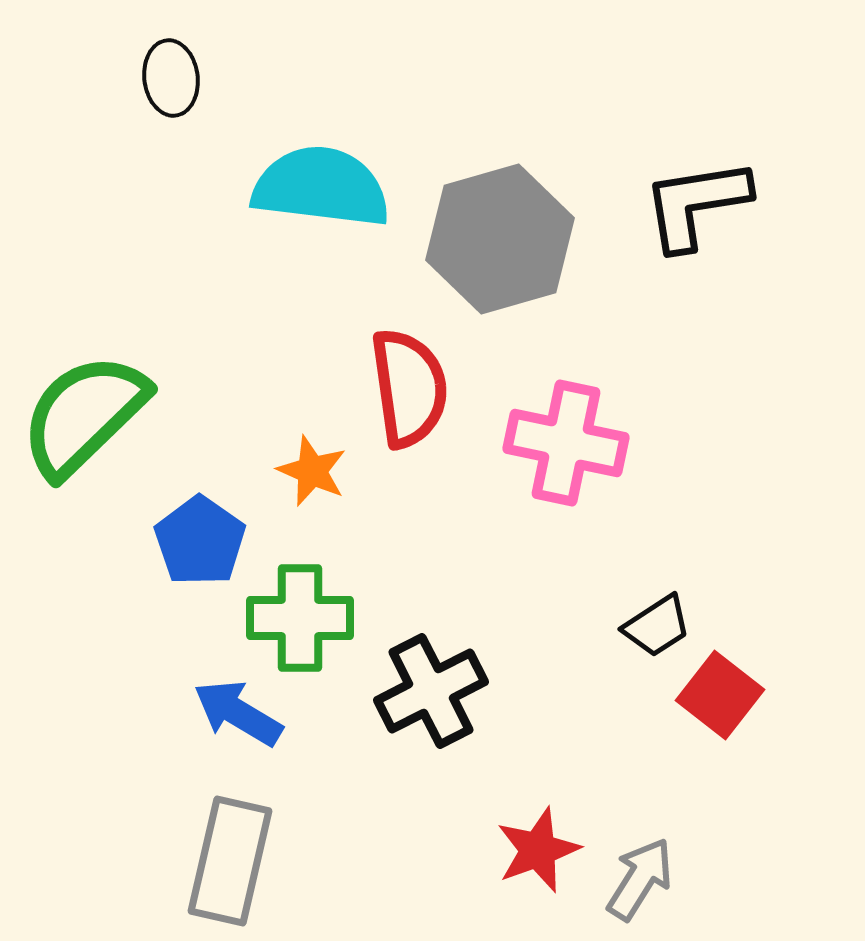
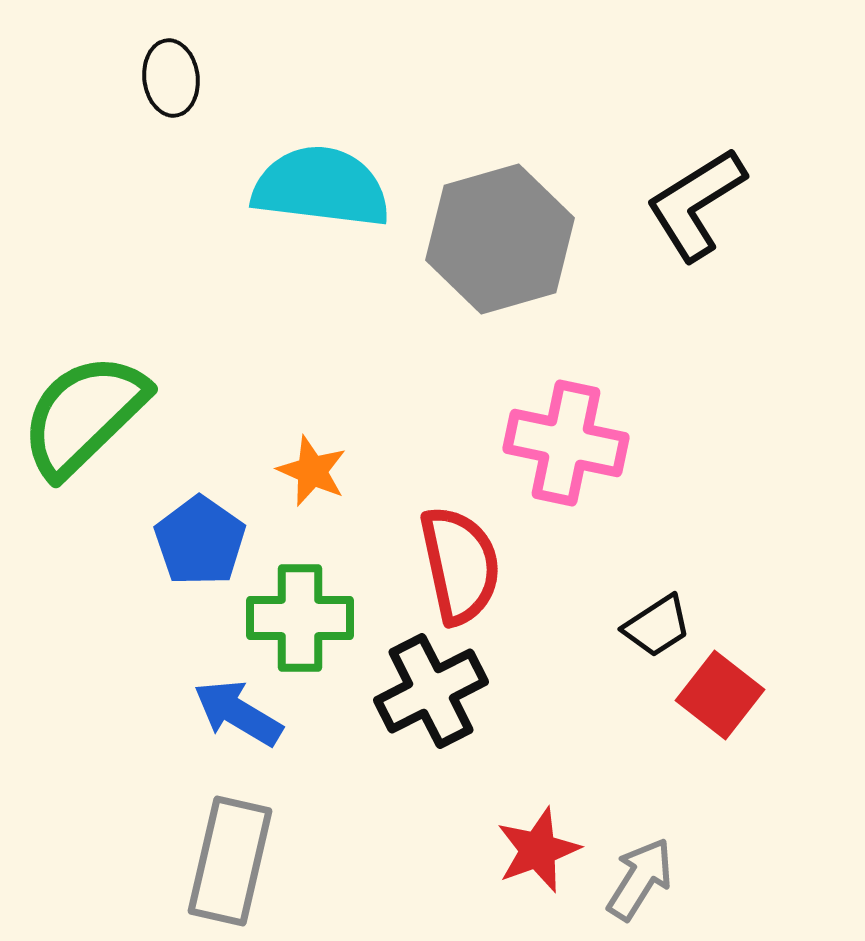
black L-shape: rotated 23 degrees counterclockwise
red semicircle: moved 51 px right, 177 px down; rotated 4 degrees counterclockwise
